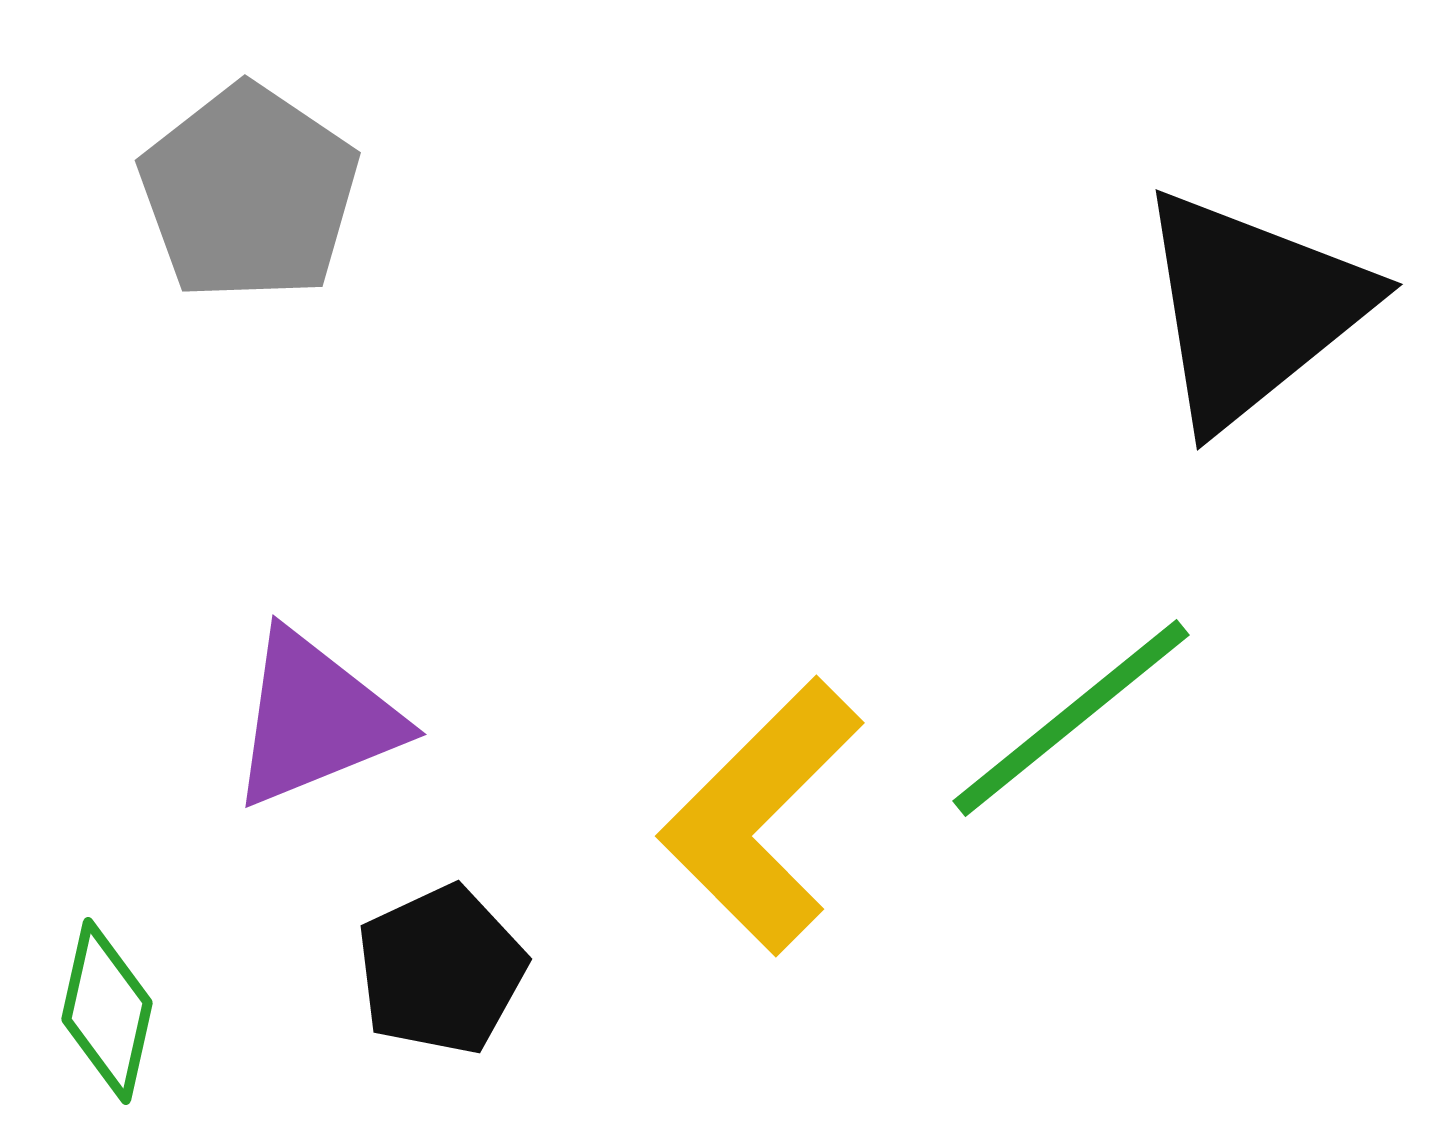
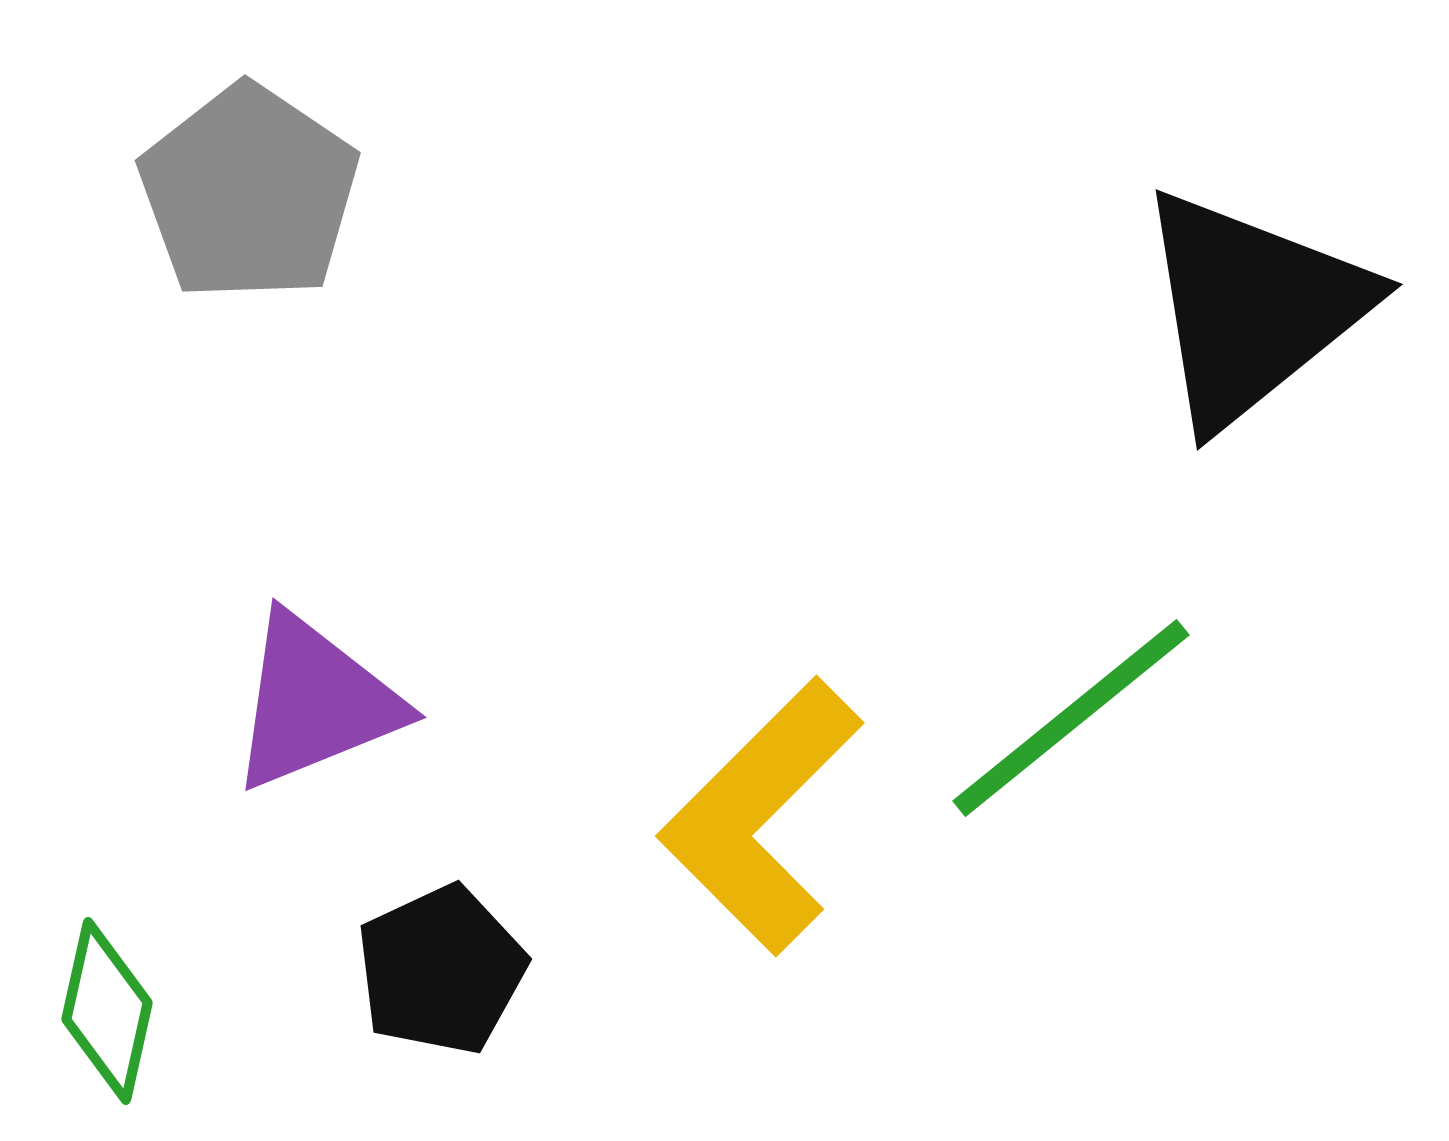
purple triangle: moved 17 px up
